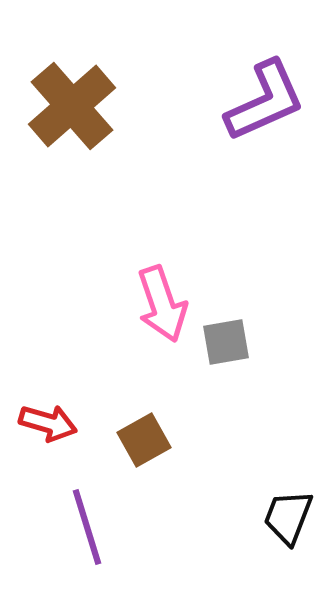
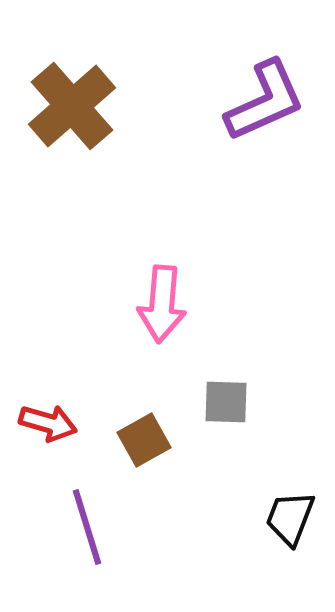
pink arrow: rotated 24 degrees clockwise
gray square: moved 60 px down; rotated 12 degrees clockwise
black trapezoid: moved 2 px right, 1 px down
